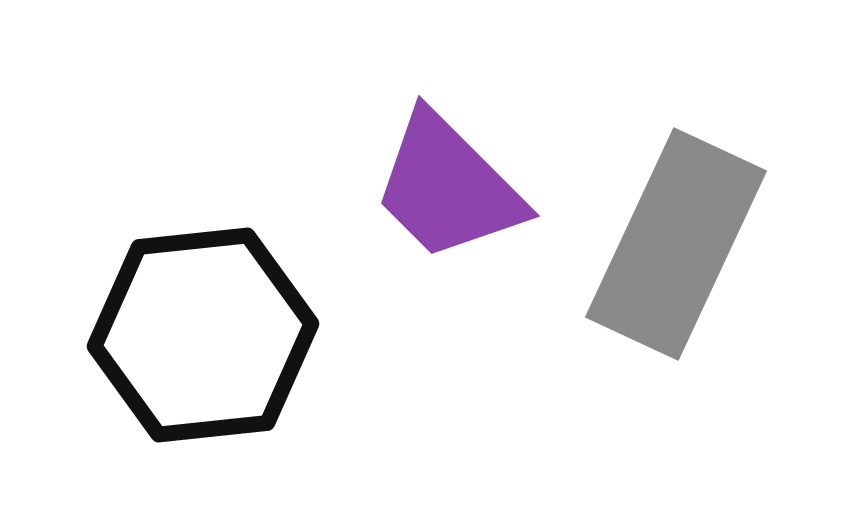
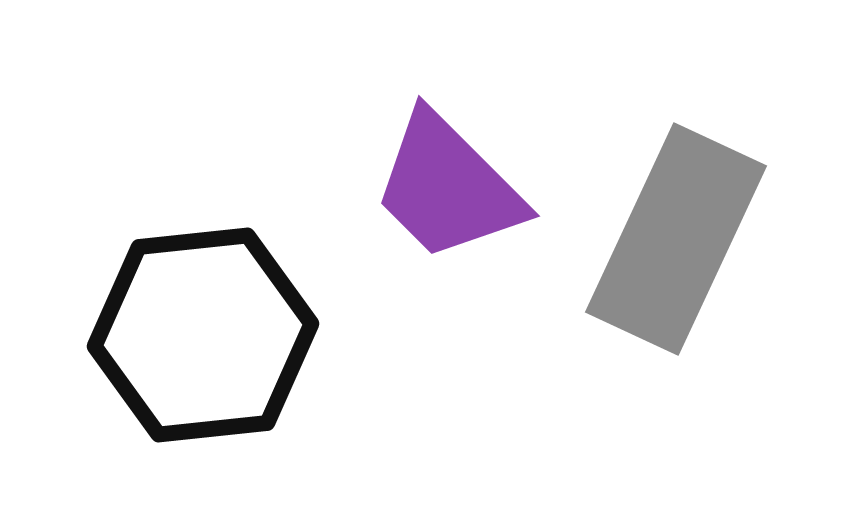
gray rectangle: moved 5 px up
